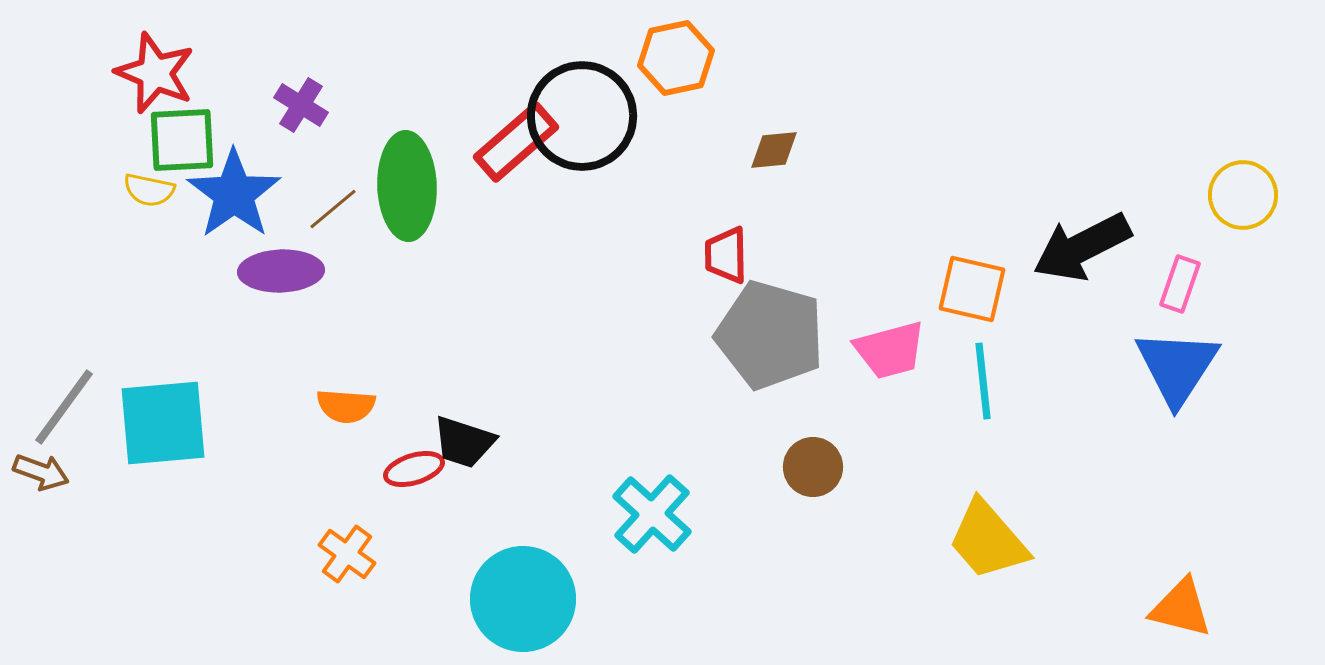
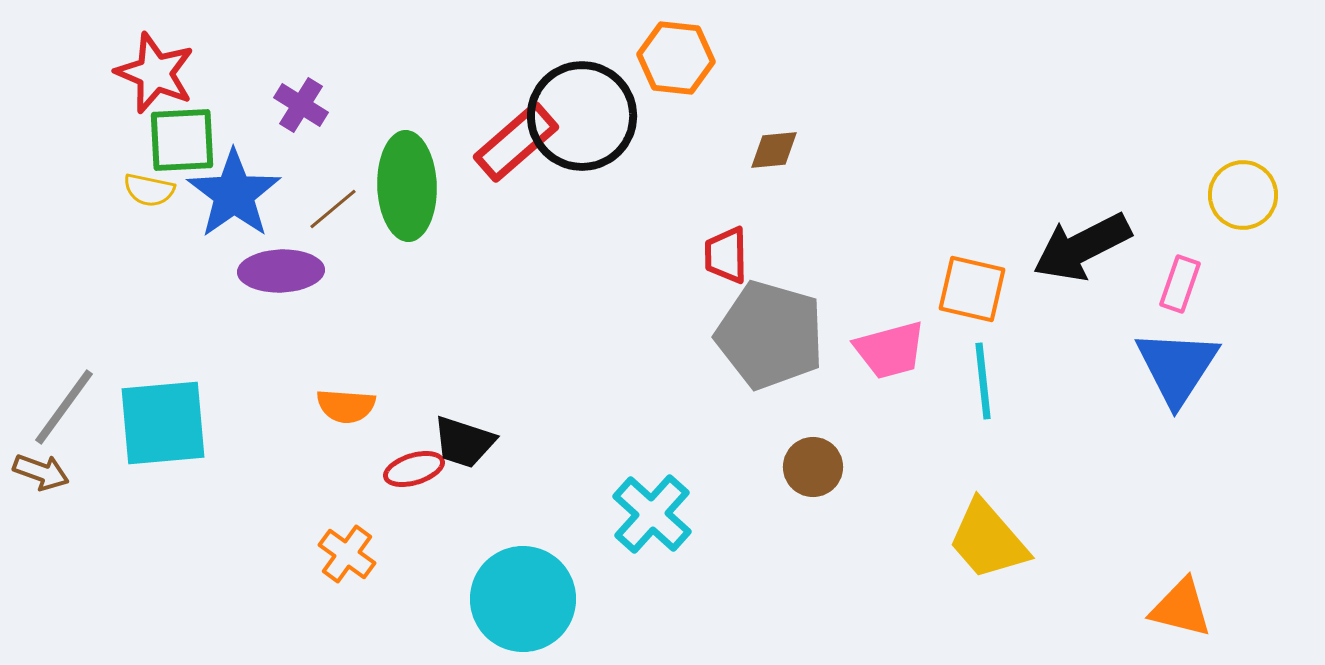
orange hexagon: rotated 18 degrees clockwise
